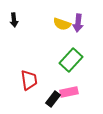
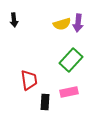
yellow semicircle: rotated 36 degrees counterclockwise
black rectangle: moved 8 px left, 3 px down; rotated 35 degrees counterclockwise
